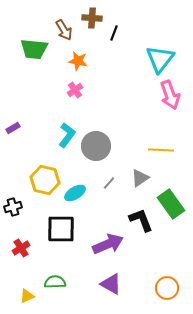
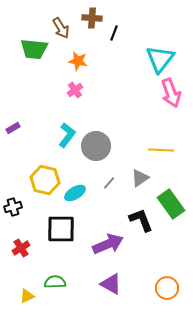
brown arrow: moved 3 px left, 2 px up
pink arrow: moved 1 px right, 2 px up
